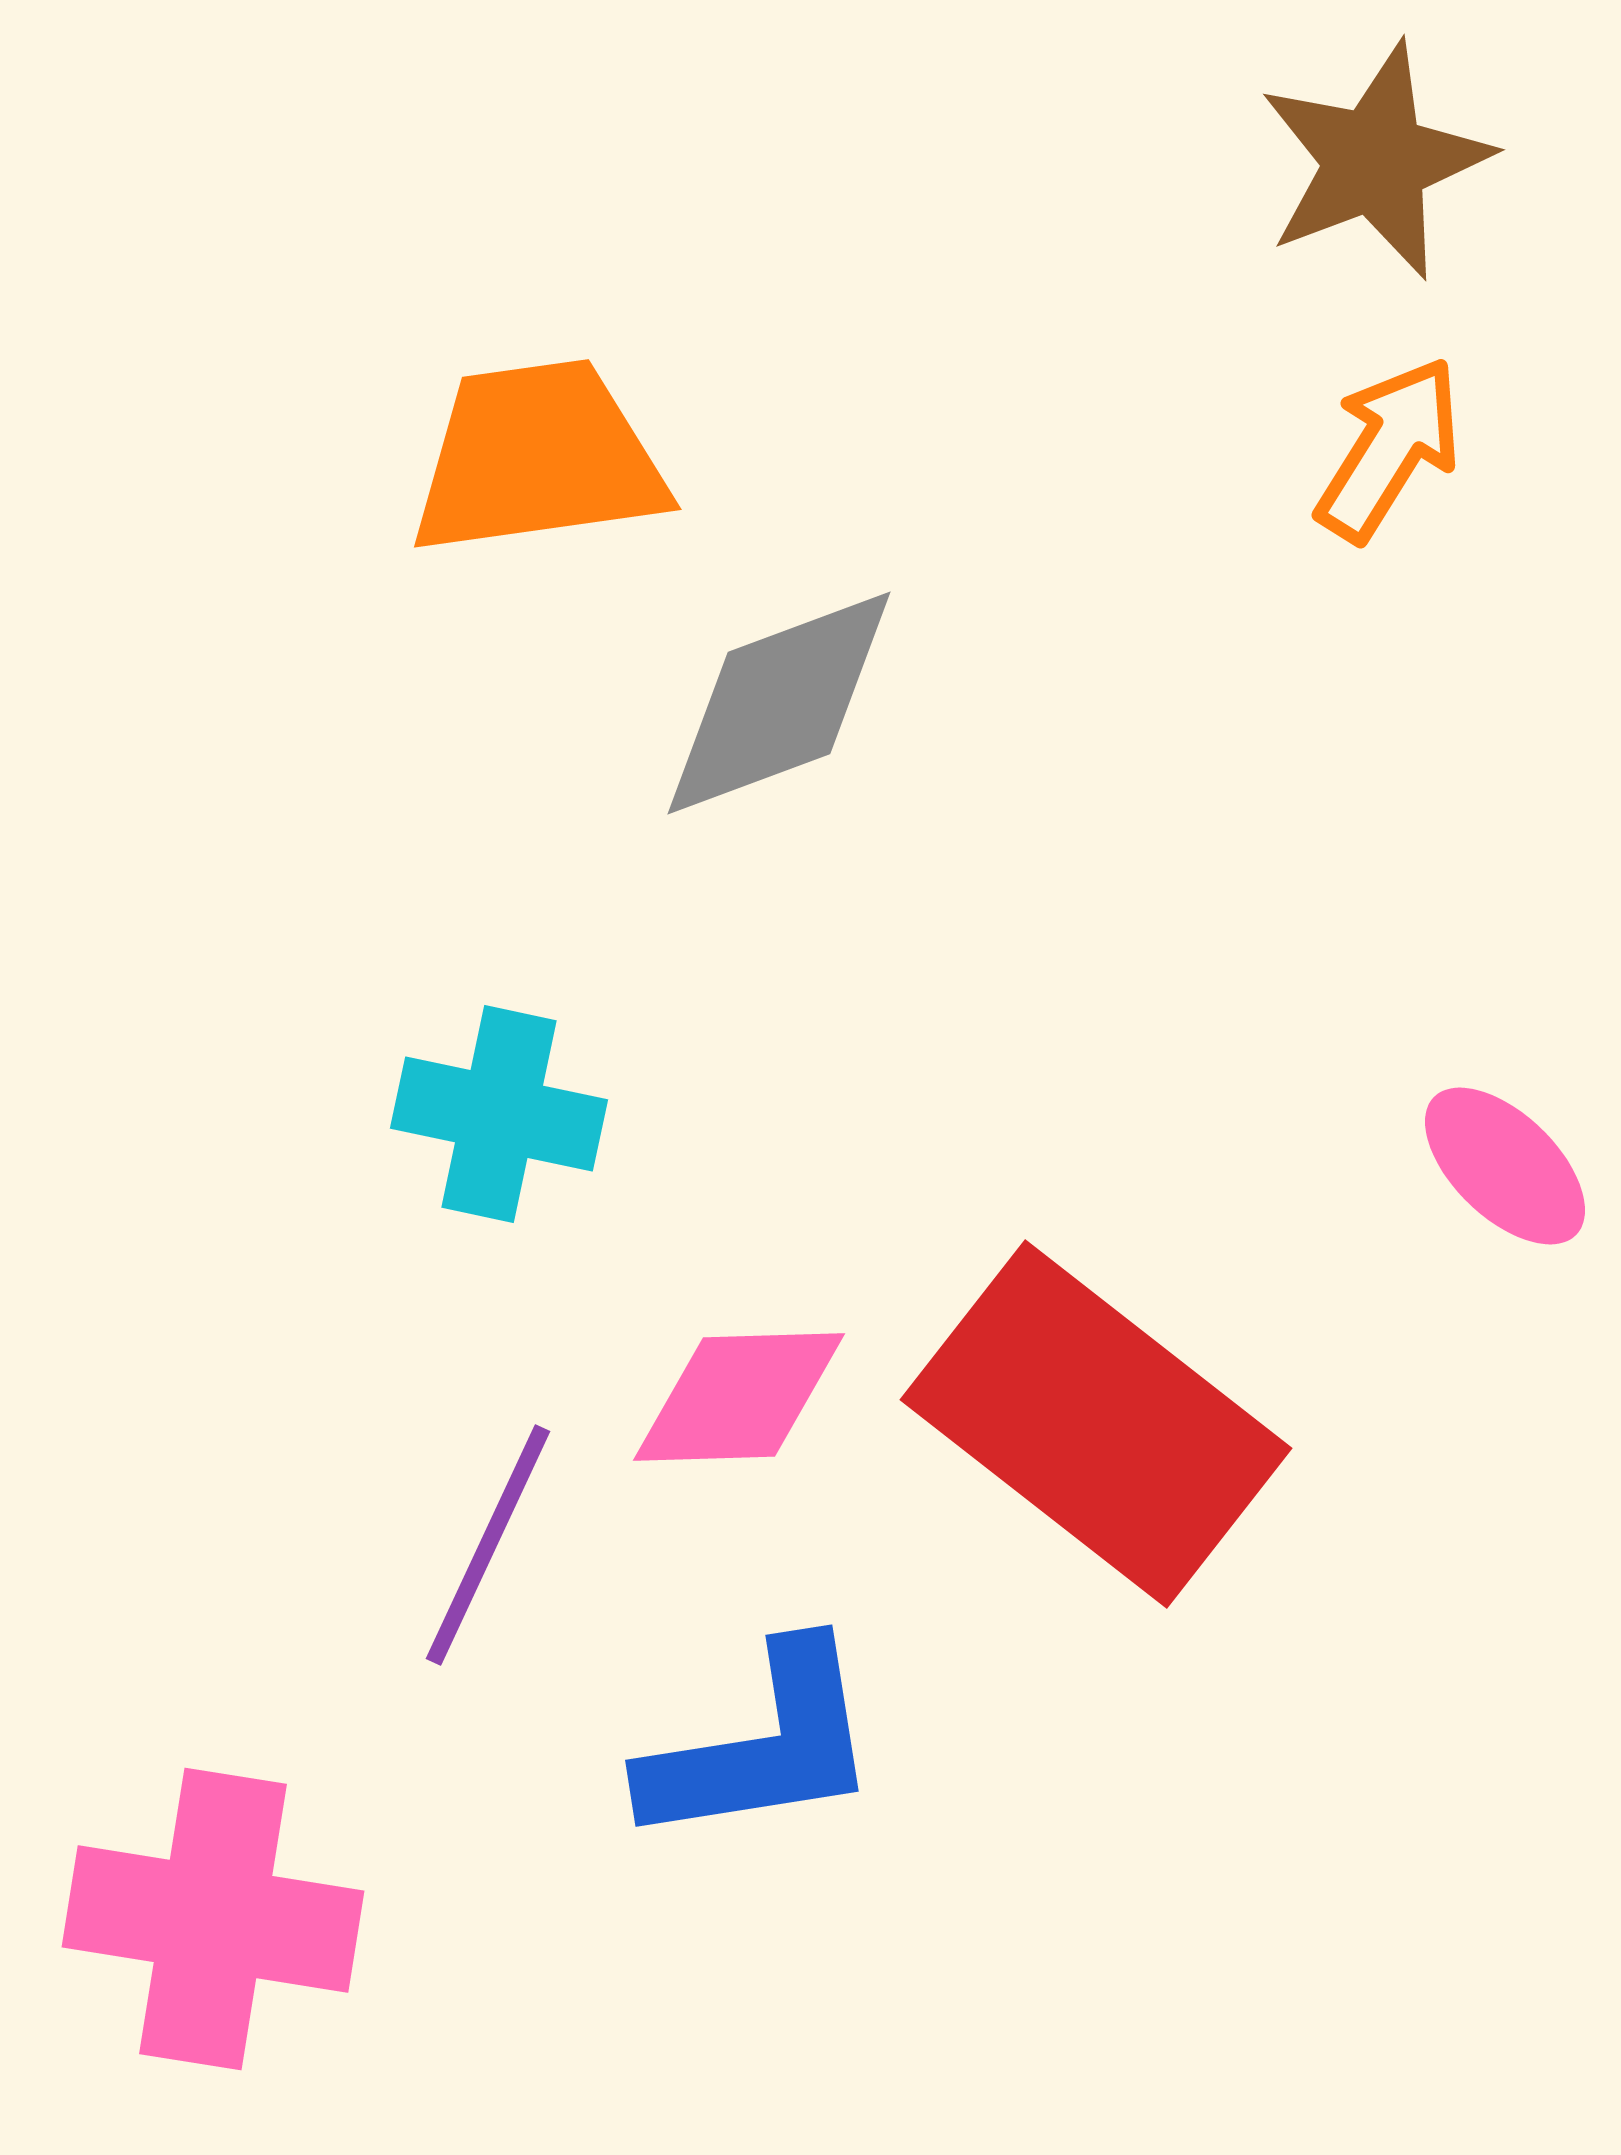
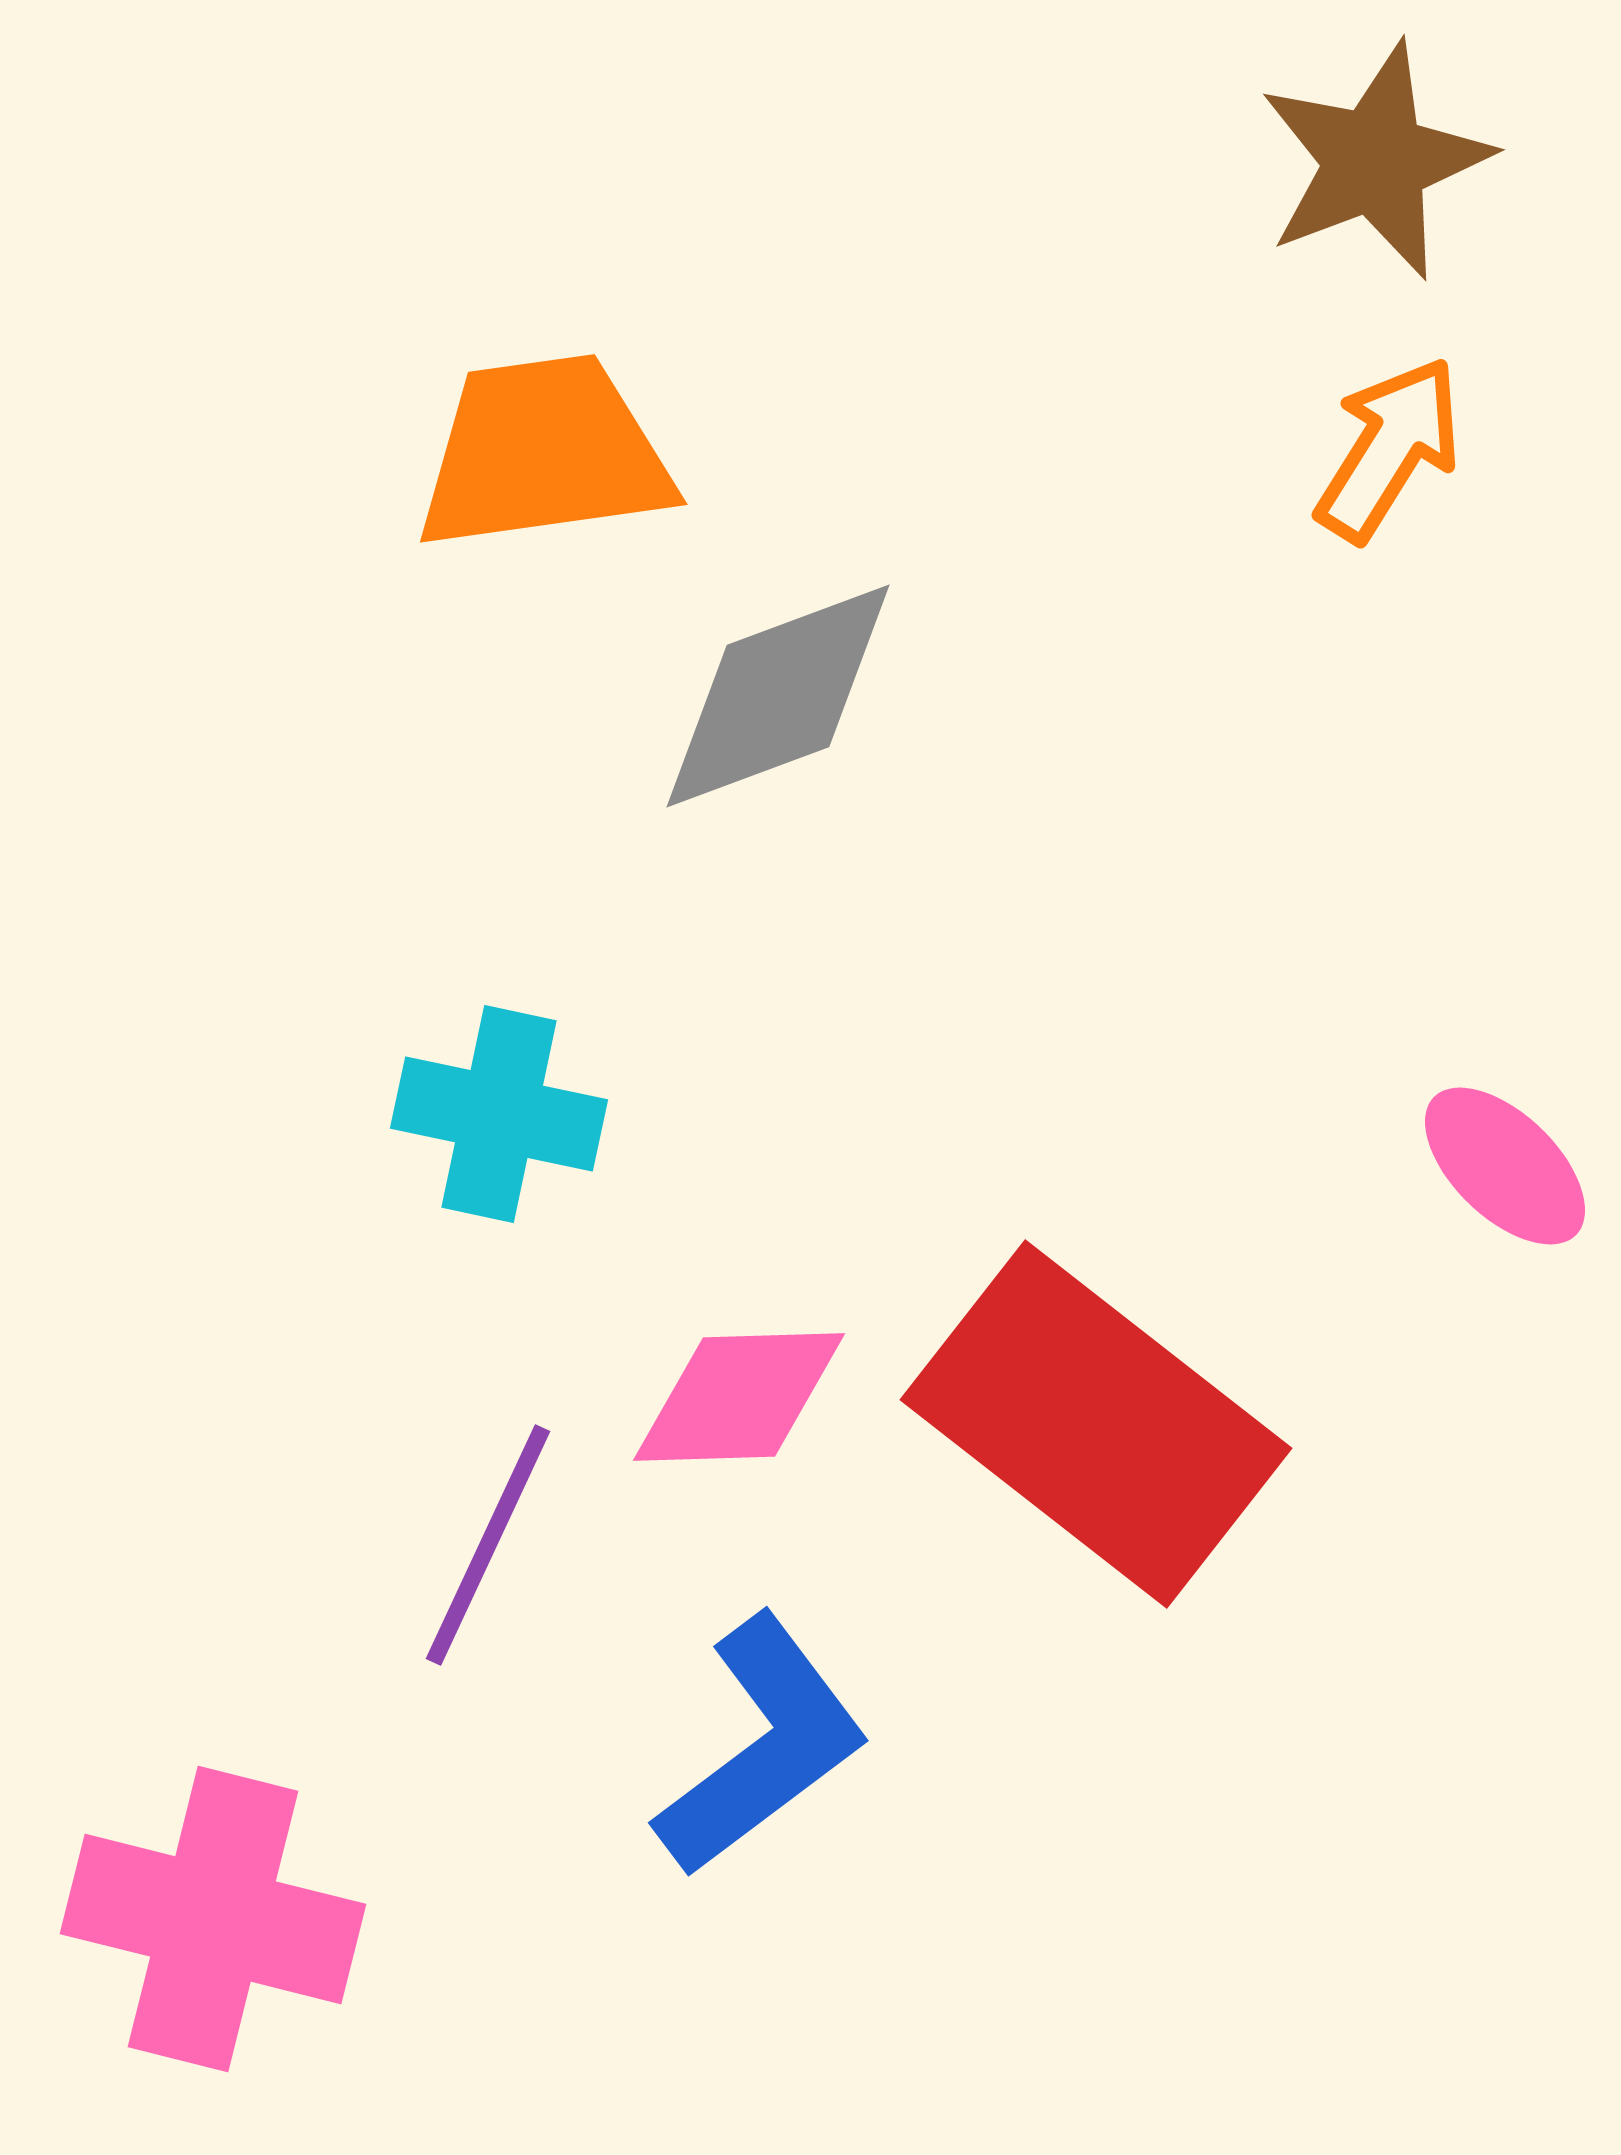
orange trapezoid: moved 6 px right, 5 px up
gray diamond: moved 1 px left, 7 px up
blue L-shape: rotated 28 degrees counterclockwise
pink cross: rotated 5 degrees clockwise
